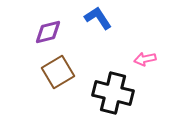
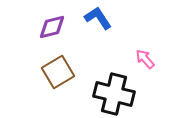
purple diamond: moved 4 px right, 5 px up
pink arrow: rotated 60 degrees clockwise
black cross: moved 1 px right, 1 px down
